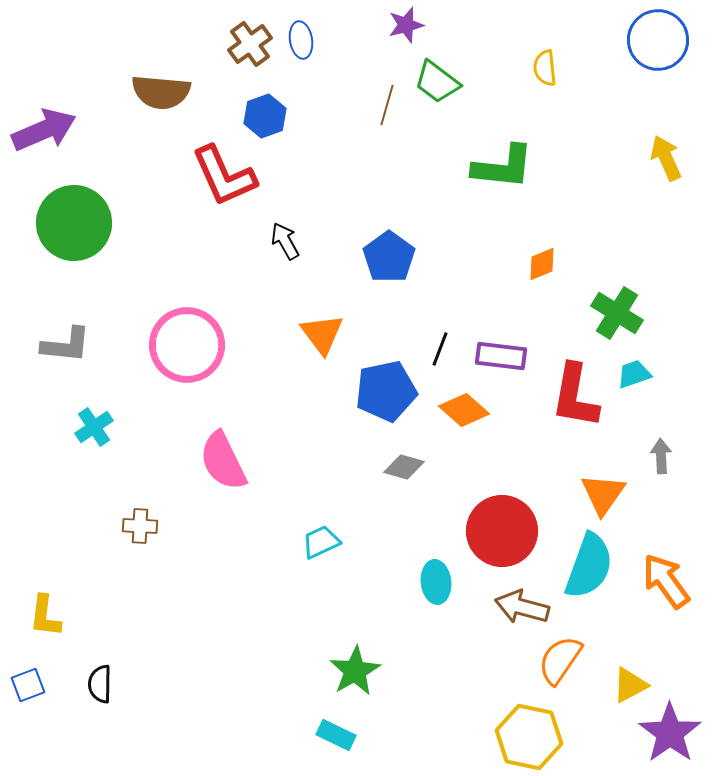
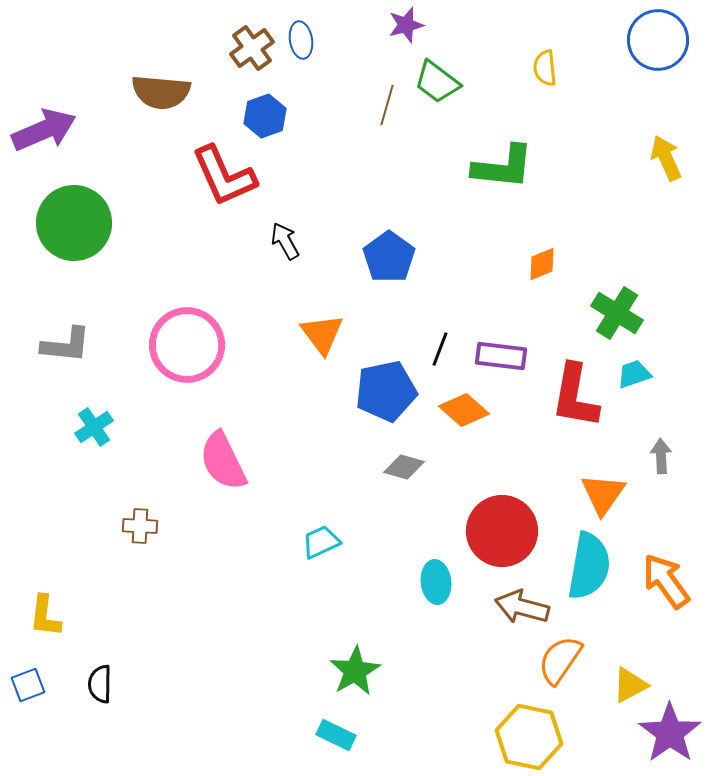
brown cross at (250, 44): moved 2 px right, 4 px down
cyan semicircle at (589, 566): rotated 10 degrees counterclockwise
